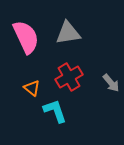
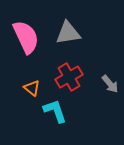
gray arrow: moved 1 px left, 1 px down
